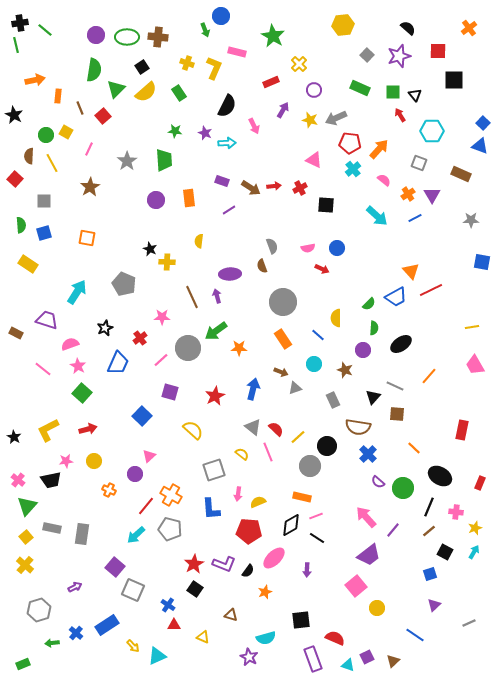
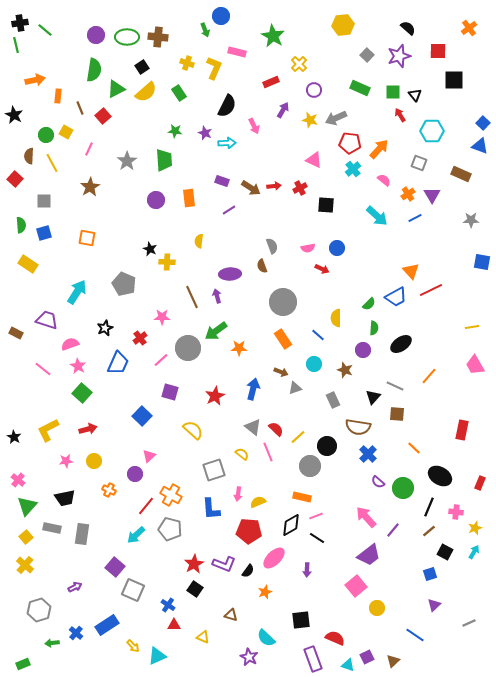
green triangle at (116, 89): rotated 18 degrees clockwise
black trapezoid at (51, 480): moved 14 px right, 18 px down
cyan semicircle at (266, 638): rotated 60 degrees clockwise
